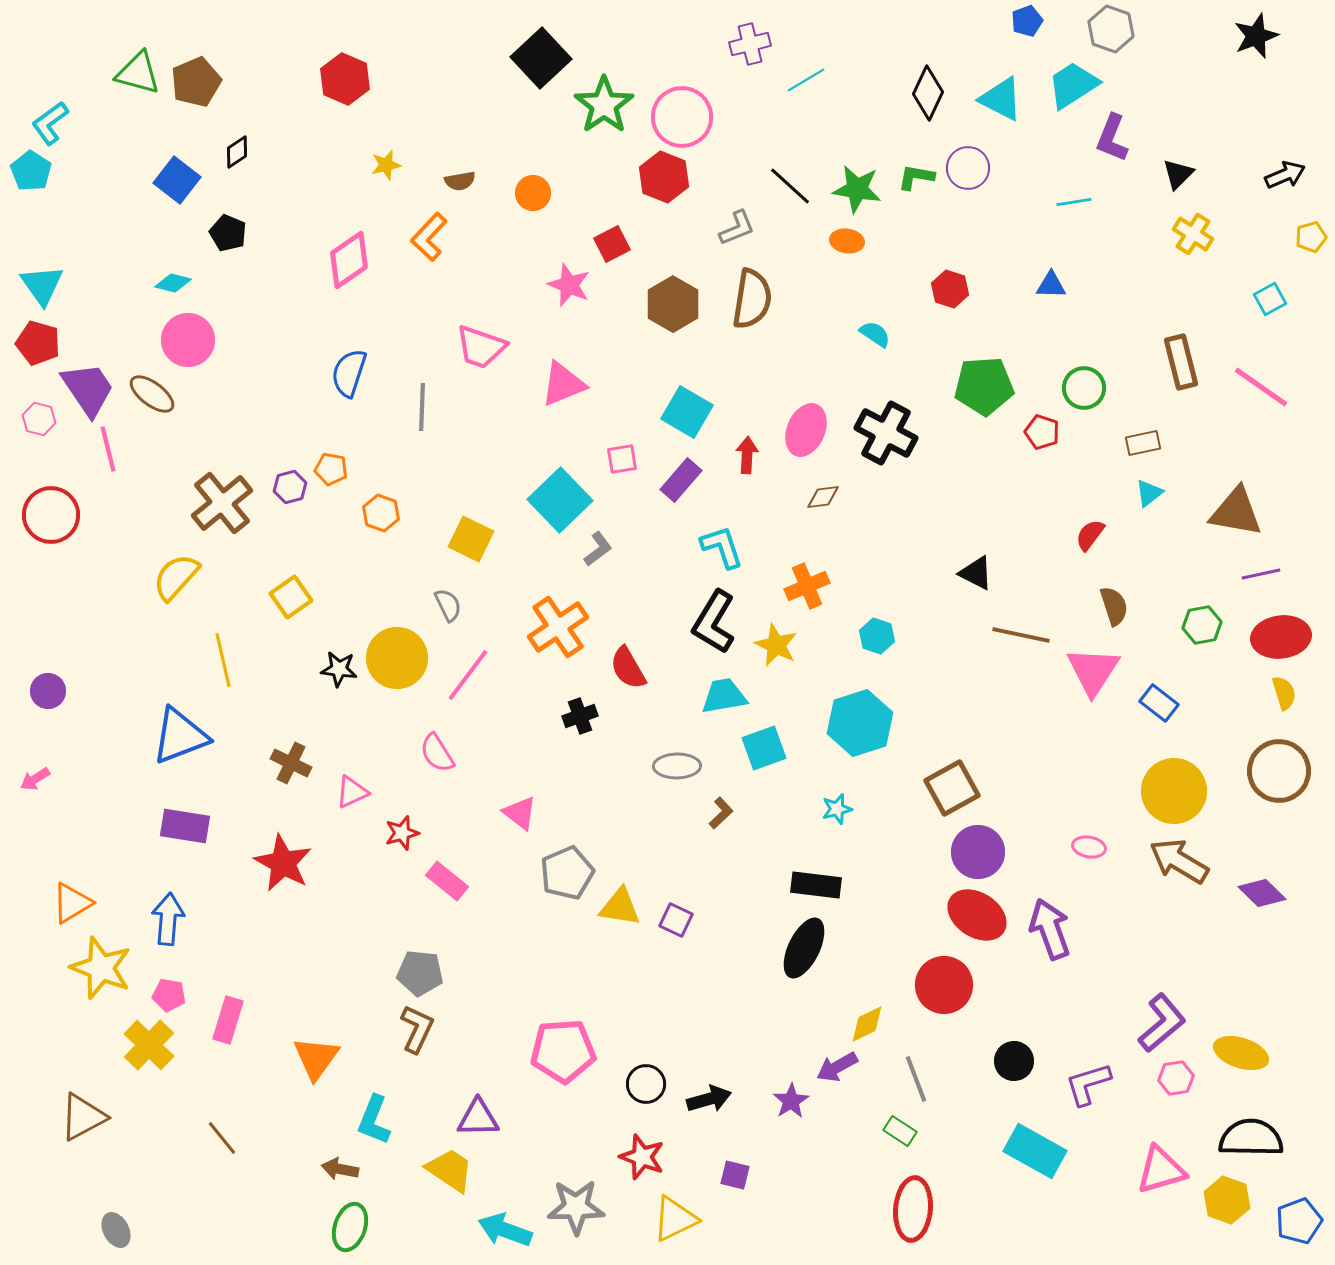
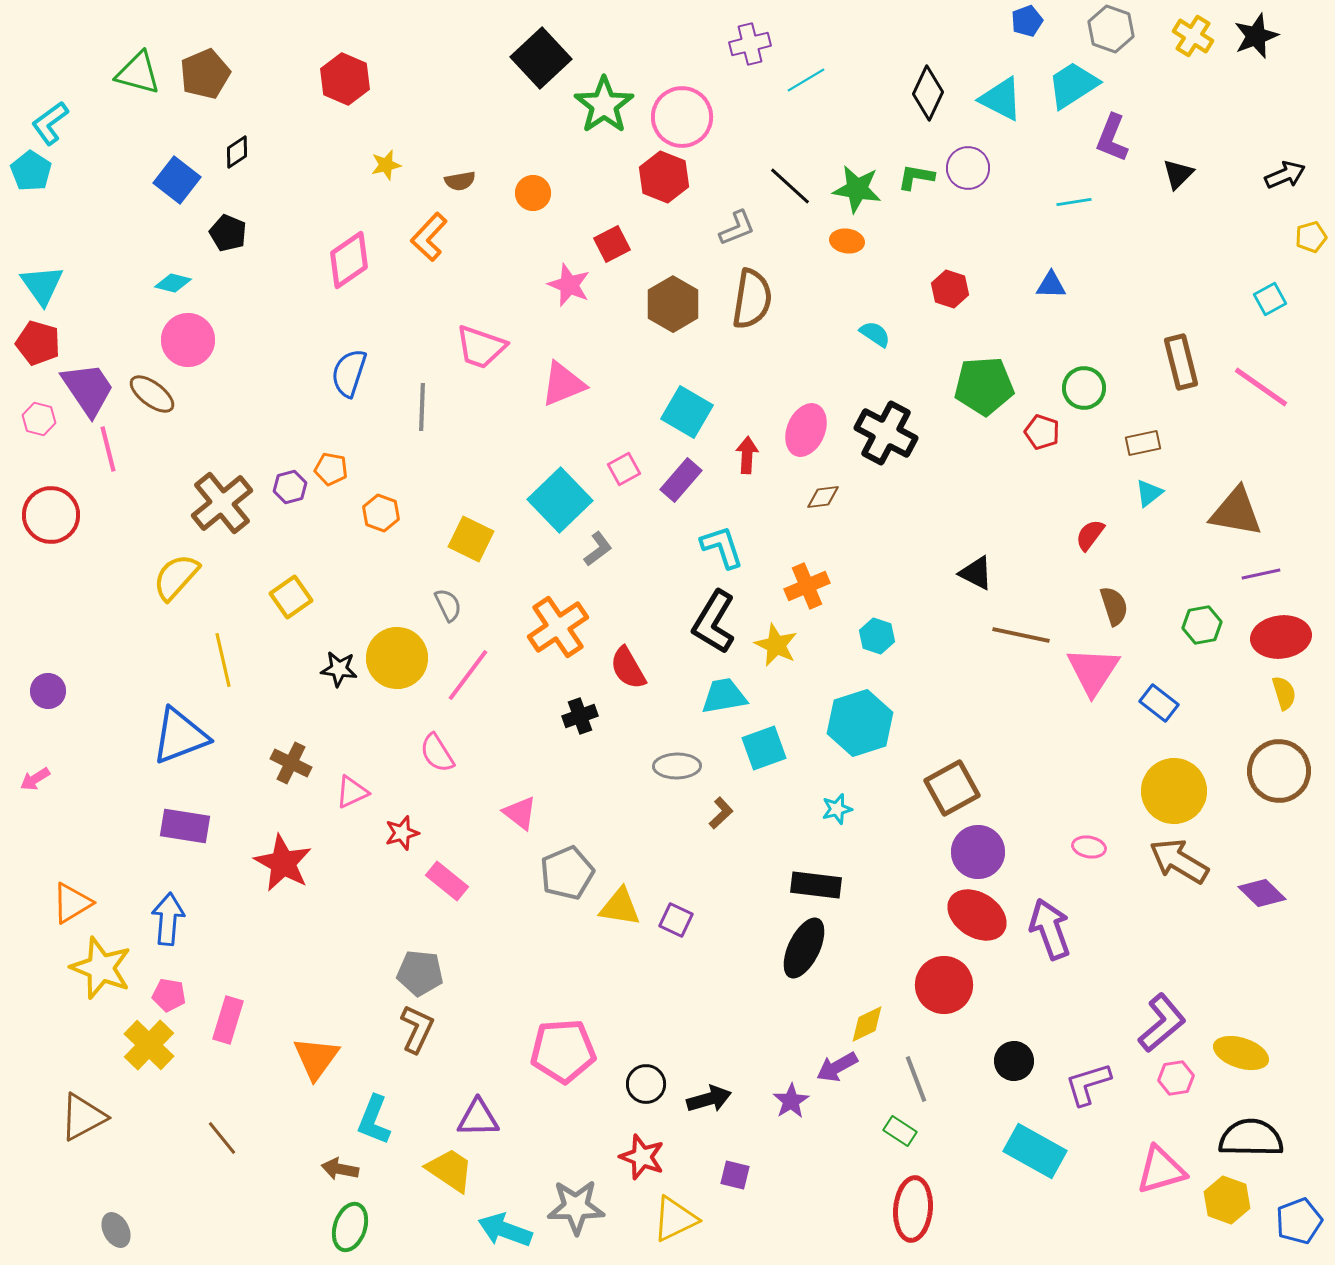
brown pentagon at (196, 82): moved 9 px right, 8 px up
yellow cross at (1193, 234): moved 198 px up
pink square at (622, 459): moved 2 px right, 10 px down; rotated 20 degrees counterclockwise
